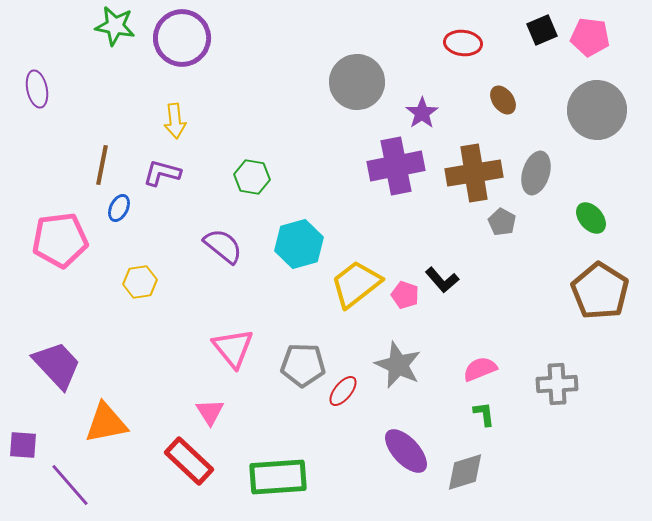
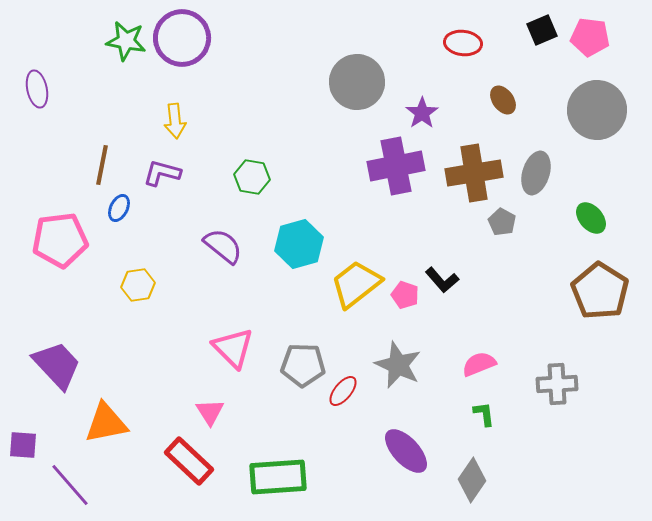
green star at (115, 26): moved 11 px right, 15 px down
yellow hexagon at (140, 282): moved 2 px left, 3 px down
pink triangle at (233, 348): rotated 6 degrees counterclockwise
pink semicircle at (480, 369): moved 1 px left, 5 px up
gray diamond at (465, 472): moved 7 px right, 8 px down; rotated 39 degrees counterclockwise
